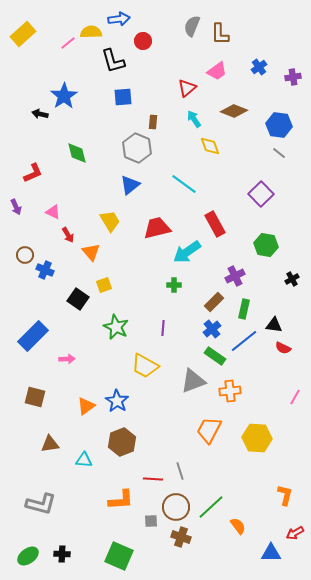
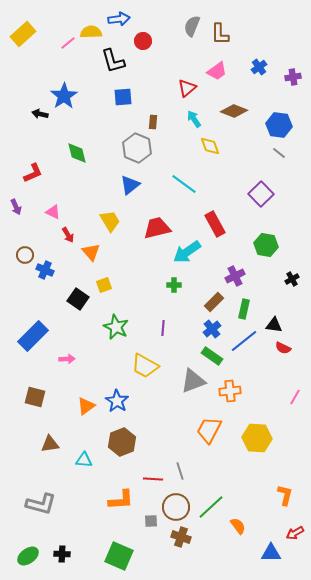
green rectangle at (215, 356): moved 3 px left
